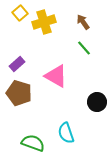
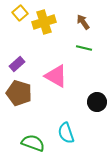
green line: rotated 35 degrees counterclockwise
